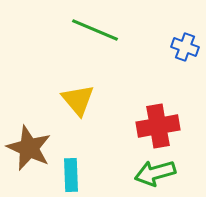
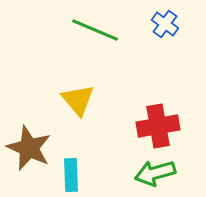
blue cross: moved 20 px left, 23 px up; rotated 16 degrees clockwise
